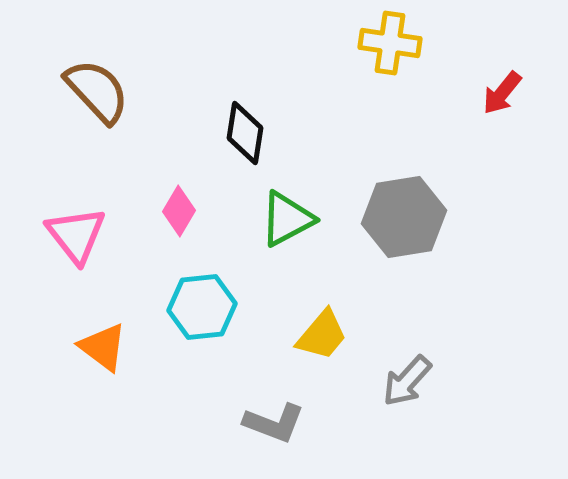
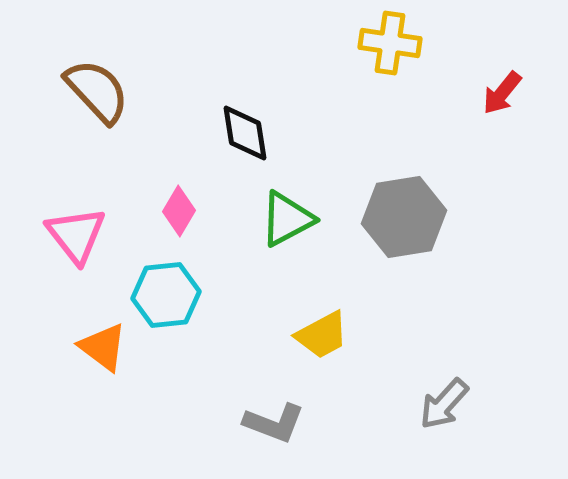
black diamond: rotated 18 degrees counterclockwise
cyan hexagon: moved 36 px left, 12 px up
yellow trapezoid: rotated 22 degrees clockwise
gray arrow: moved 37 px right, 23 px down
